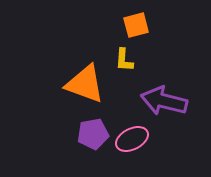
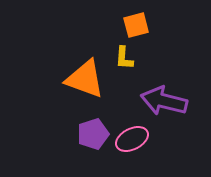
yellow L-shape: moved 2 px up
orange triangle: moved 5 px up
purple pentagon: rotated 8 degrees counterclockwise
